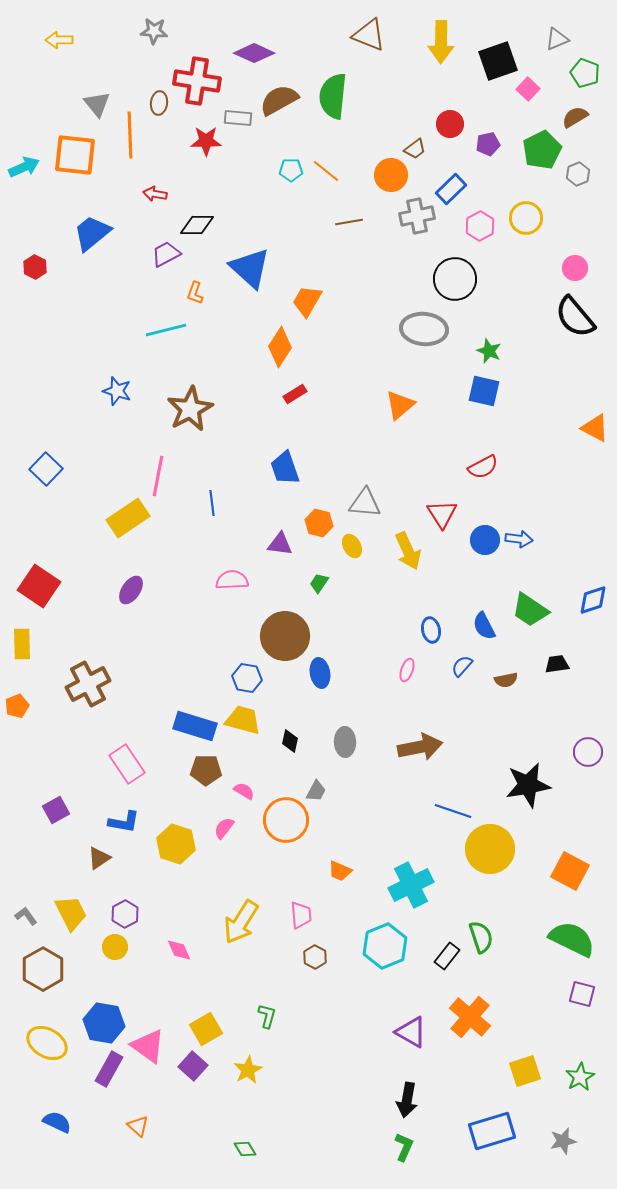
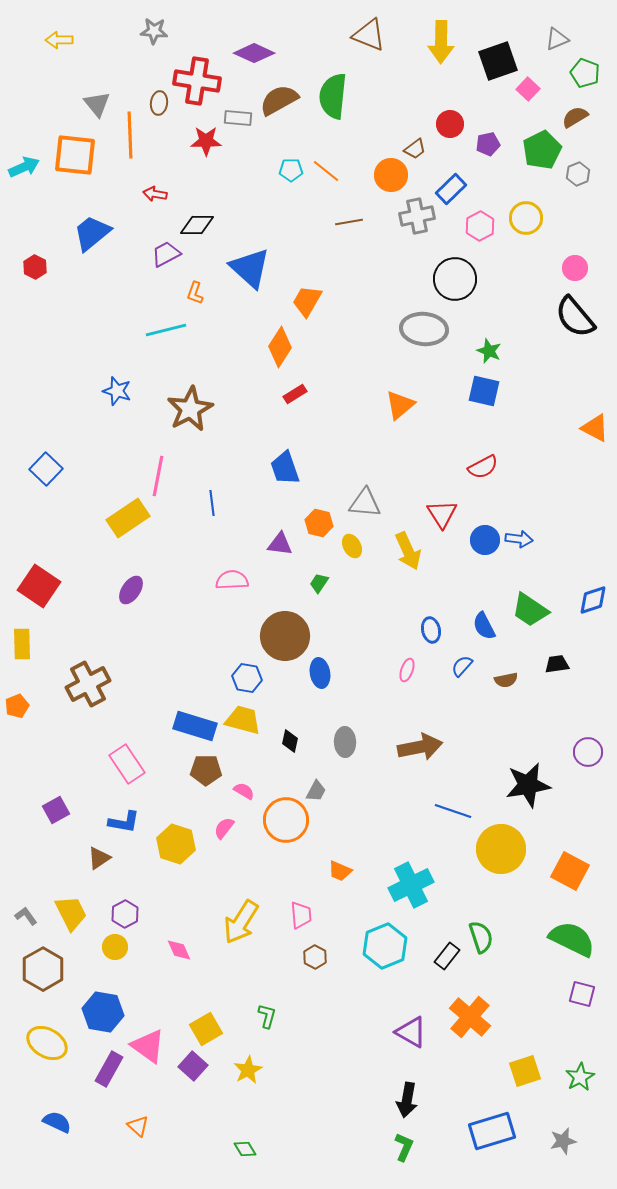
yellow circle at (490, 849): moved 11 px right
blue hexagon at (104, 1023): moved 1 px left, 11 px up
